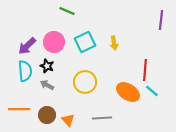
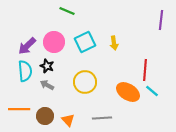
brown circle: moved 2 px left, 1 px down
